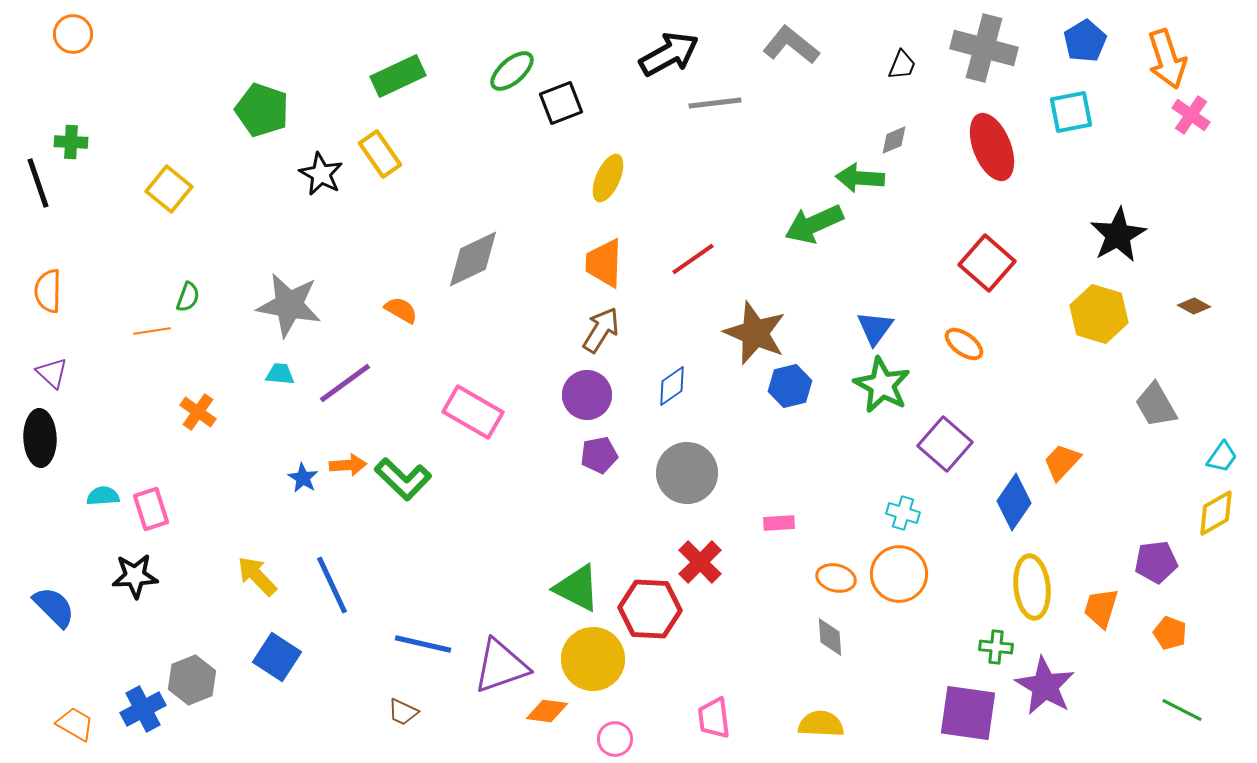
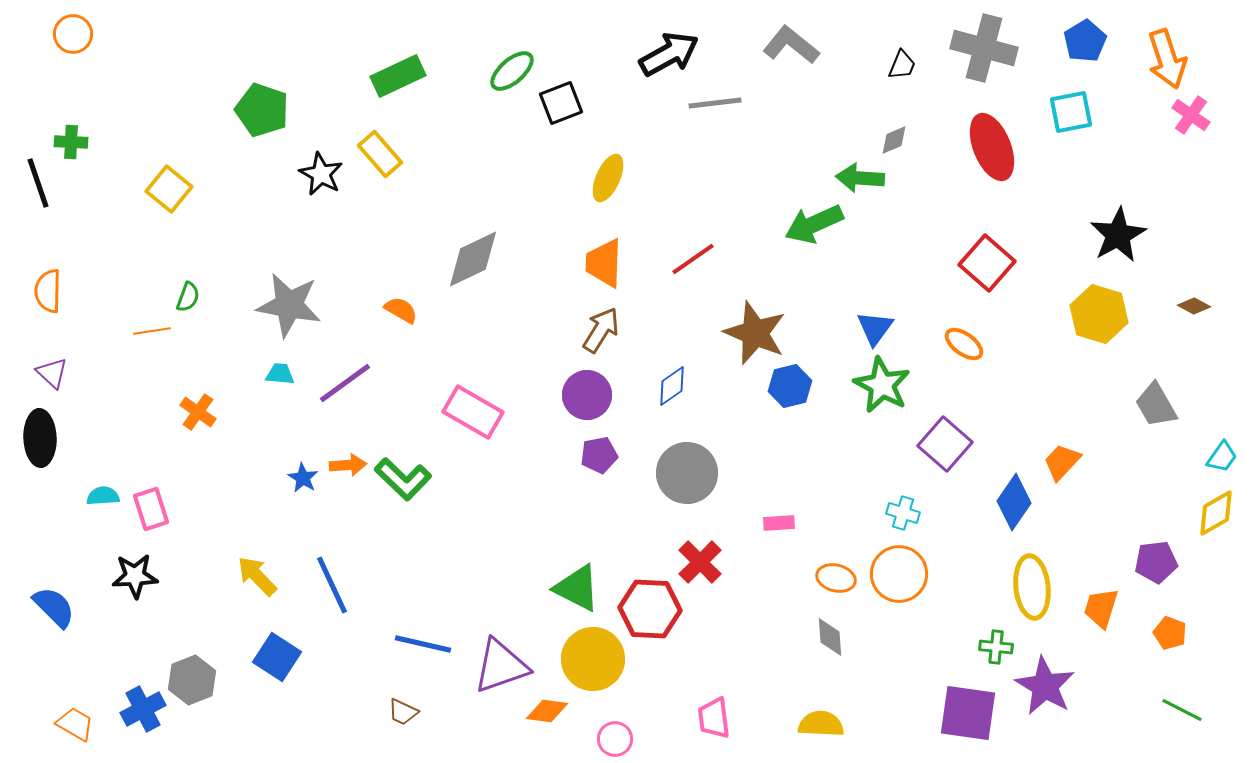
yellow rectangle at (380, 154): rotated 6 degrees counterclockwise
